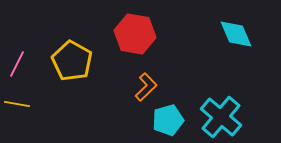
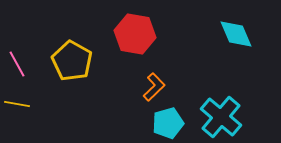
pink line: rotated 56 degrees counterclockwise
orange L-shape: moved 8 px right
cyan pentagon: moved 3 px down
